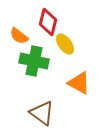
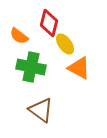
red diamond: moved 1 px right, 1 px down
green cross: moved 3 px left, 6 px down
orange triangle: moved 15 px up
brown triangle: moved 1 px left, 3 px up
